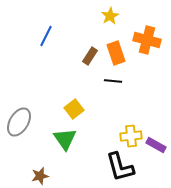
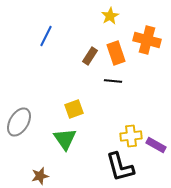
yellow square: rotated 18 degrees clockwise
